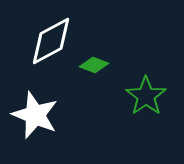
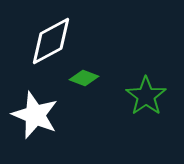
green diamond: moved 10 px left, 13 px down
